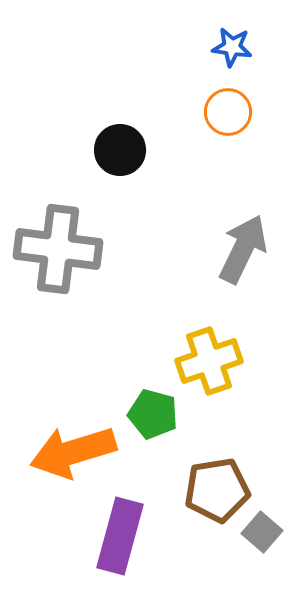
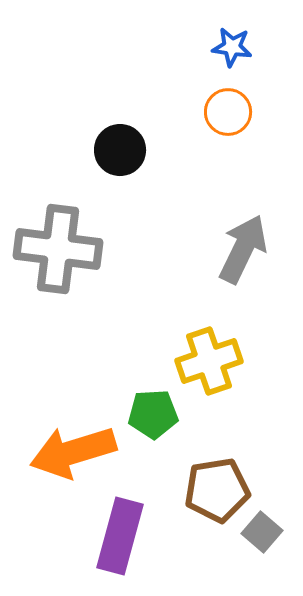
green pentagon: rotated 18 degrees counterclockwise
